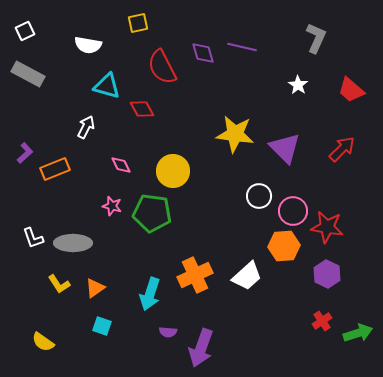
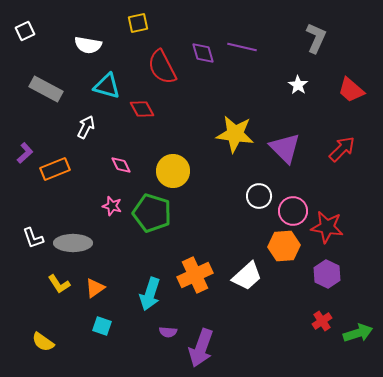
gray rectangle: moved 18 px right, 15 px down
green pentagon: rotated 9 degrees clockwise
